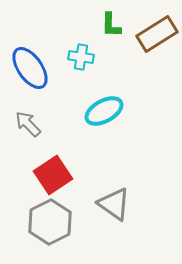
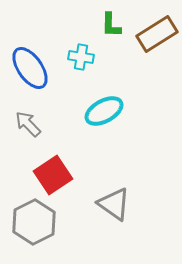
gray hexagon: moved 16 px left
